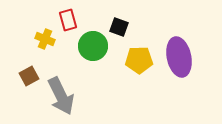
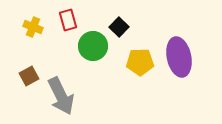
black square: rotated 24 degrees clockwise
yellow cross: moved 12 px left, 12 px up
yellow pentagon: moved 1 px right, 2 px down
